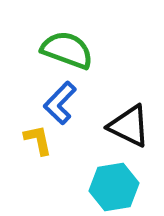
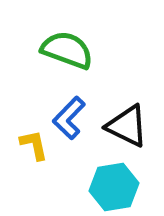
blue L-shape: moved 9 px right, 15 px down
black triangle: moved 2 px left
yellow L-shape: moved 4 px left, 5 px down
